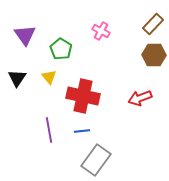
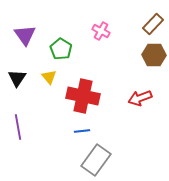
purple line: moved 31 px left, 3 px up
